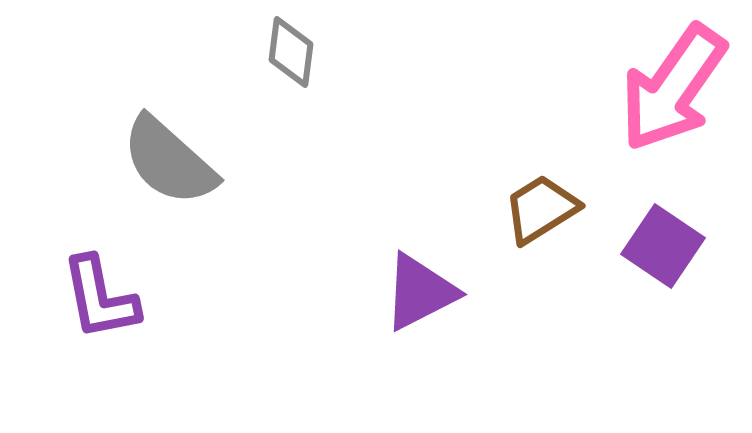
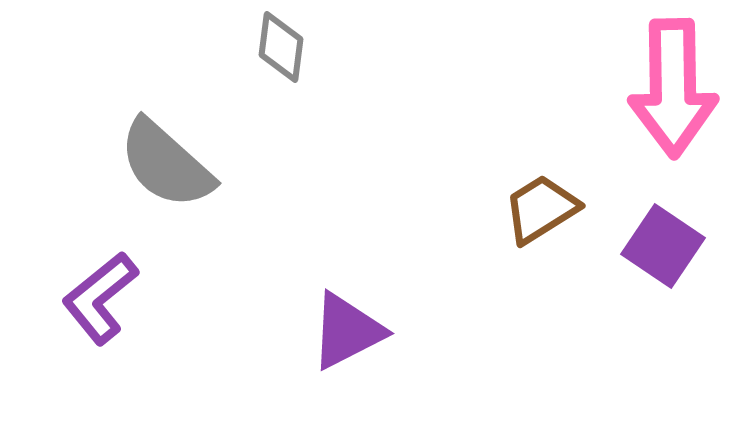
gray diamond: moved 10 px left, 5 px up
pink arrow: rotated 36 degrees counterclockwise
gray semicircle: moved 3 px left, 3 px down
purple triangle: moved 73 px left, 39 px down
purple L-shape: rotated 62 degrees clockwise
